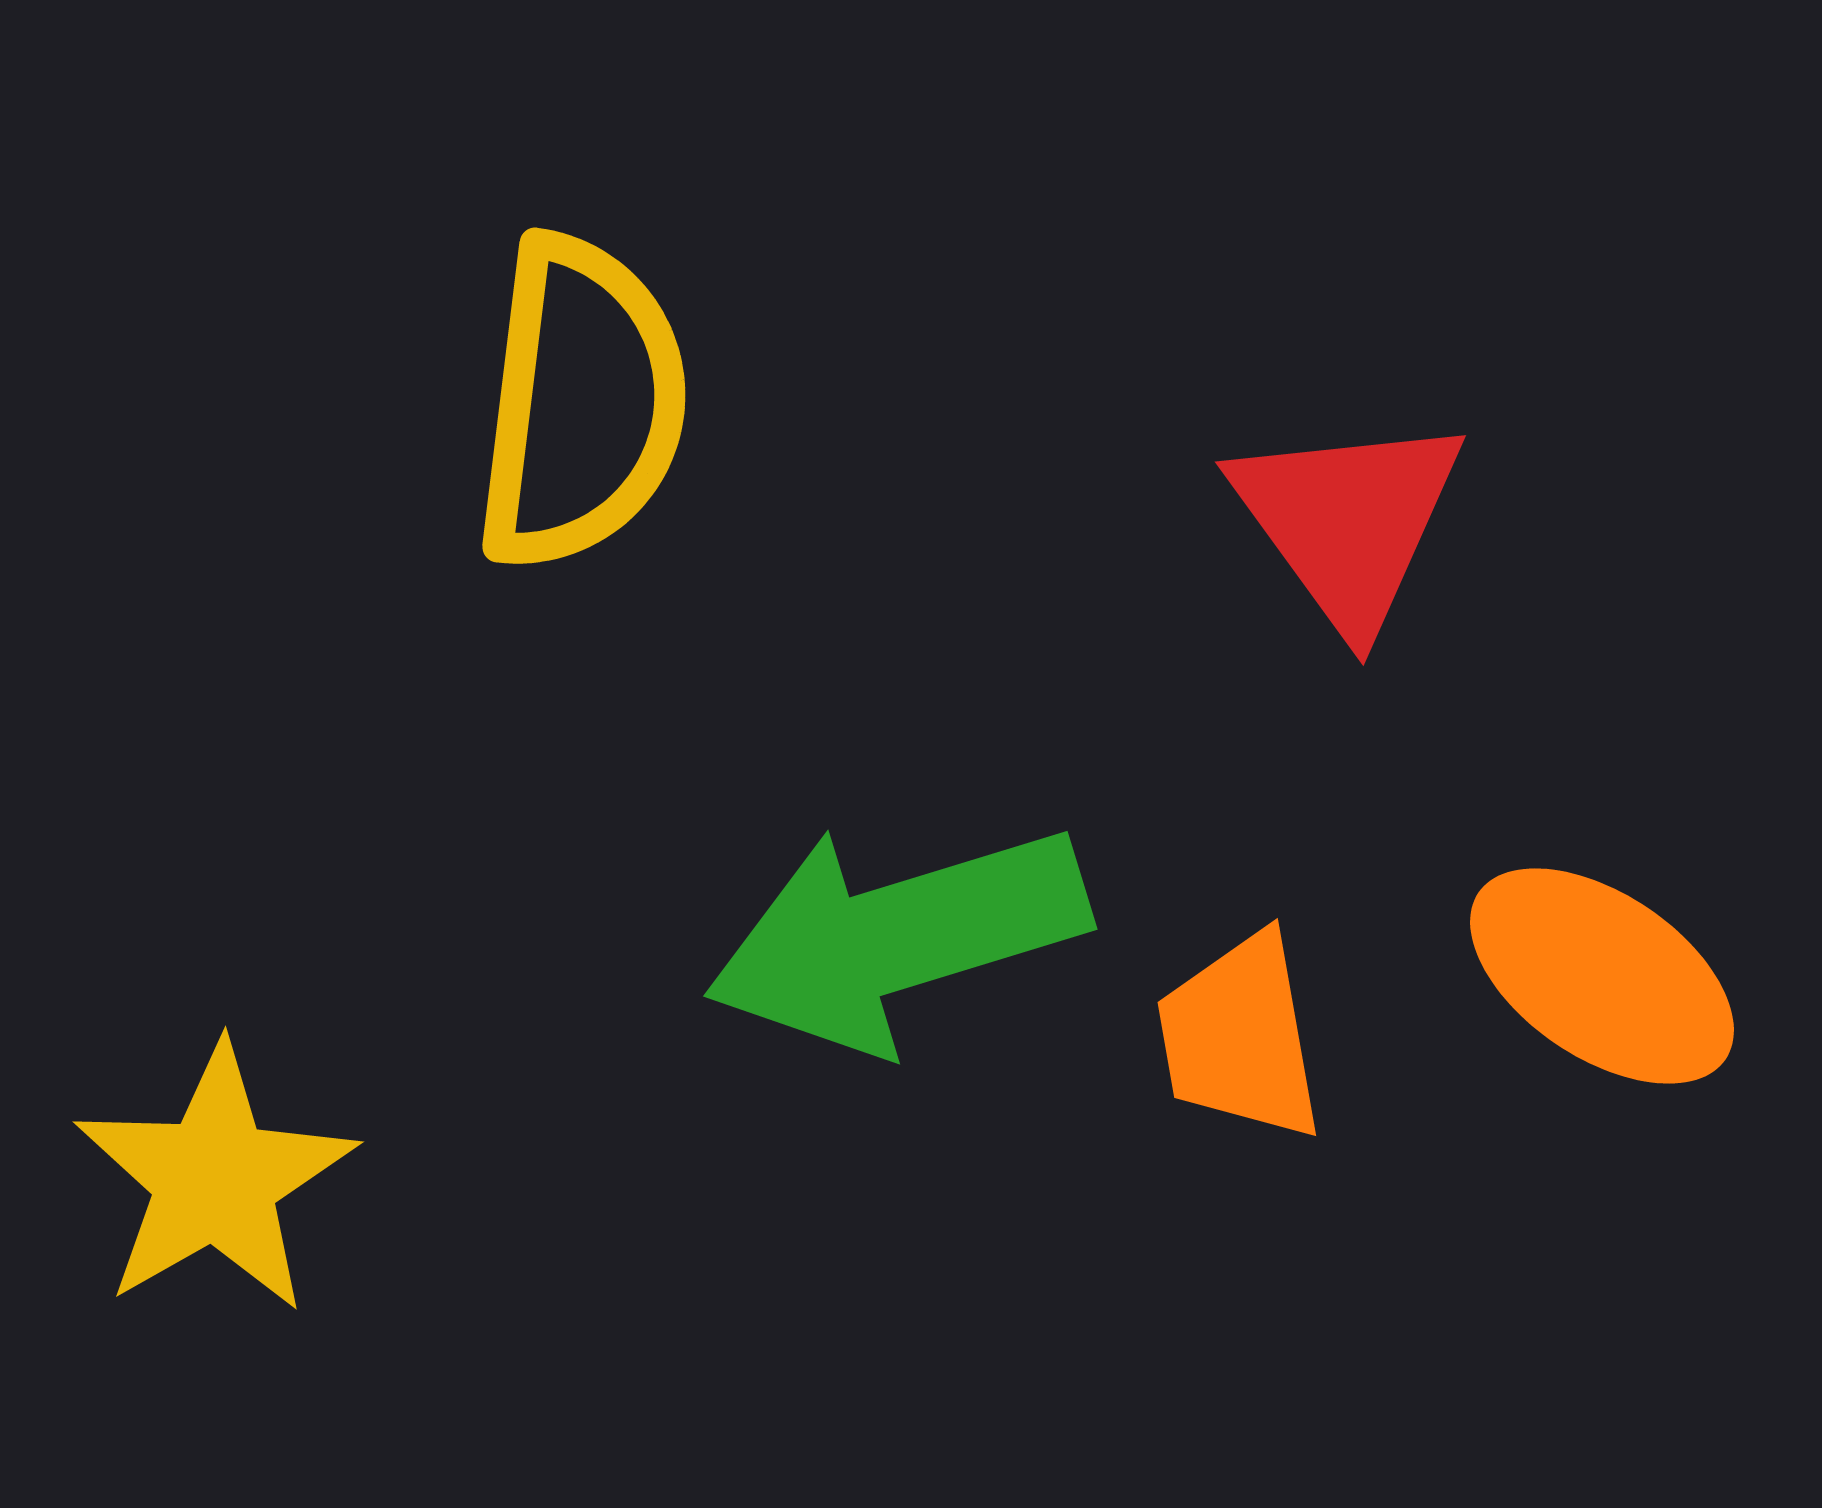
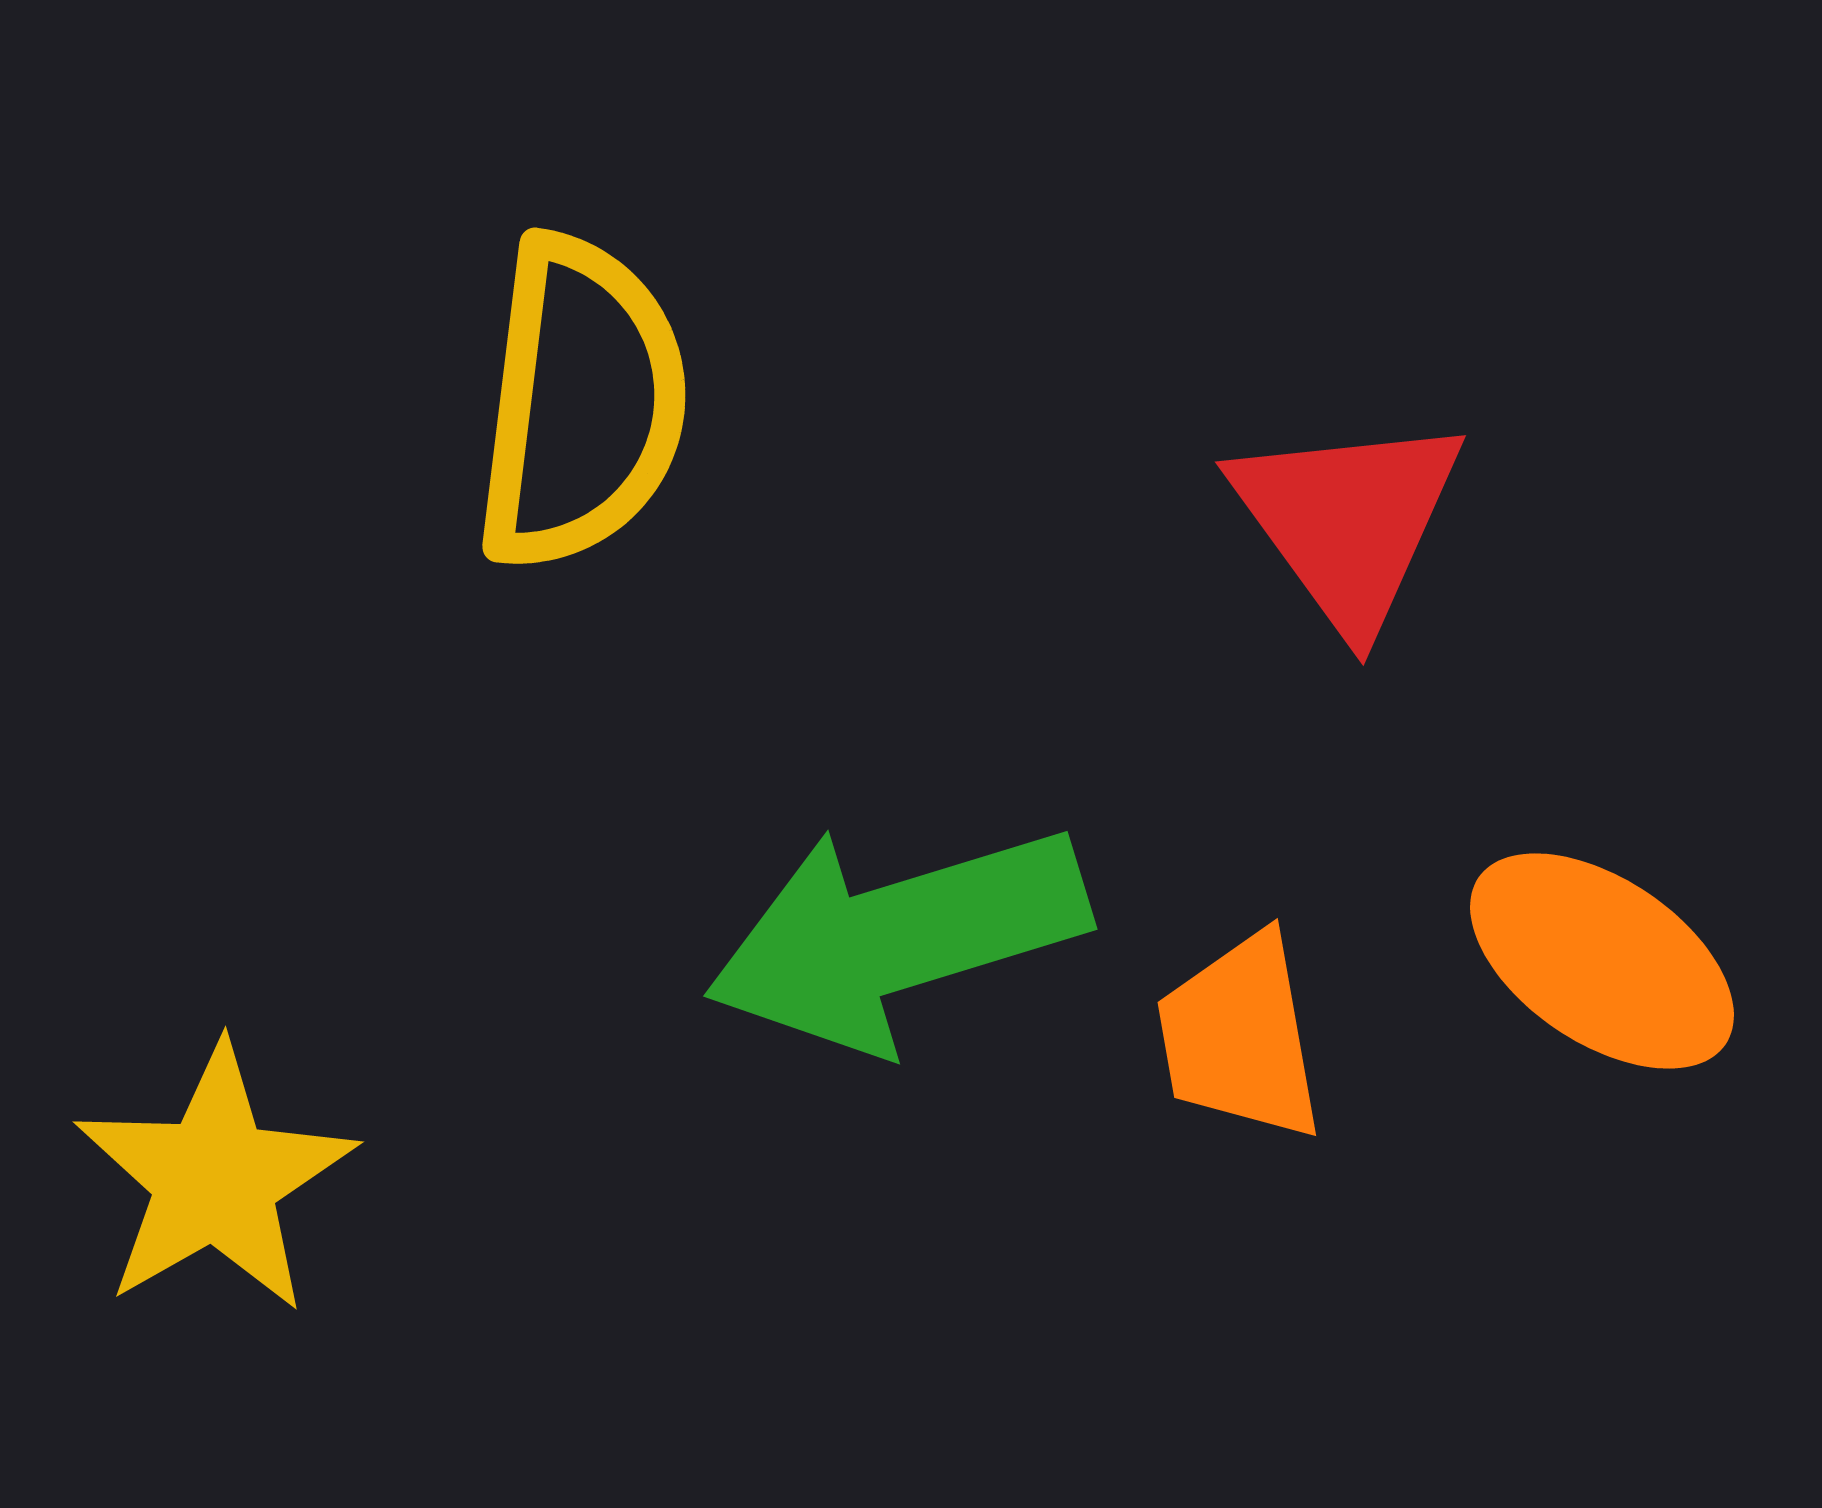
orange ellipse: moved 15 px up
